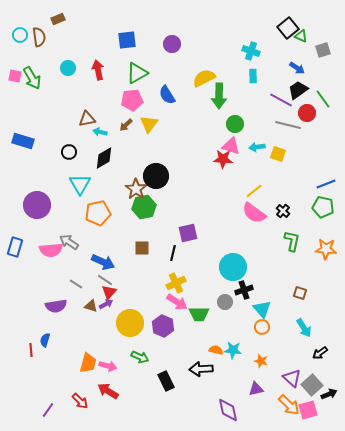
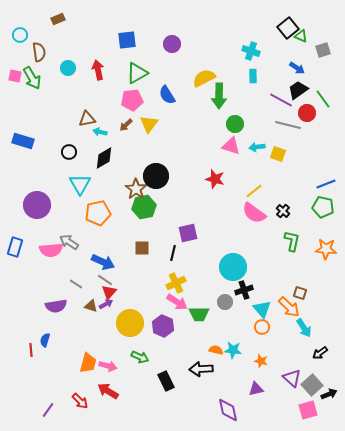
brown semicircle at (39, 37): moved 15 px down
red star at (223, 159): moved 8 px left, 20 px down; rotated 12 degrees clockwise
orange arrow at (289, 405): moved 98 px up
